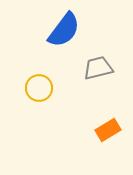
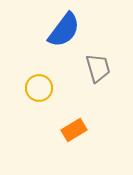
gray trapezoid: rotated 88 degrees clockwise
orange rectangle: moved 34 px left
